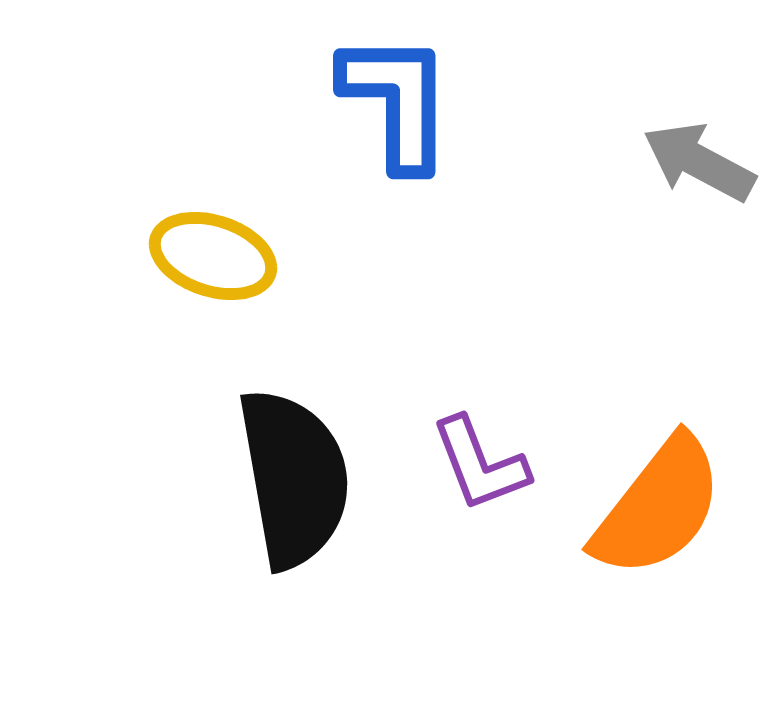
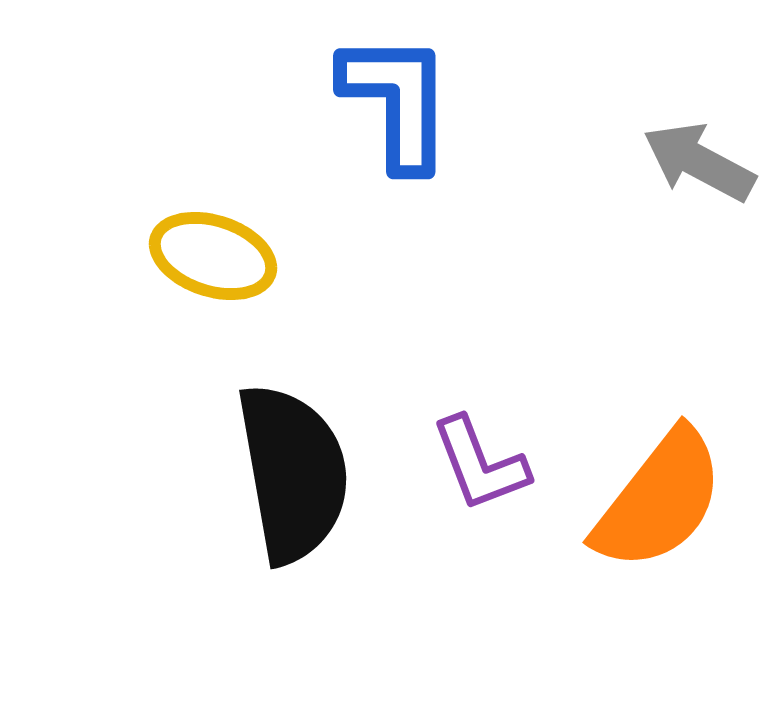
black semicircle: moved 1 px left, 5 px up
orange semicircle: moved 1 px right, 7 px up
